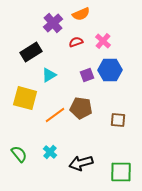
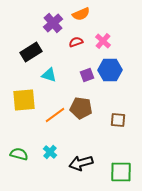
cyan triangle: rotated 49 degrees clockwise
yellow square: moved 1 px left, 2 px down; rotated 20 degrees counterclockwise
green semicircle: rotated 36 degrees counterclockwise
